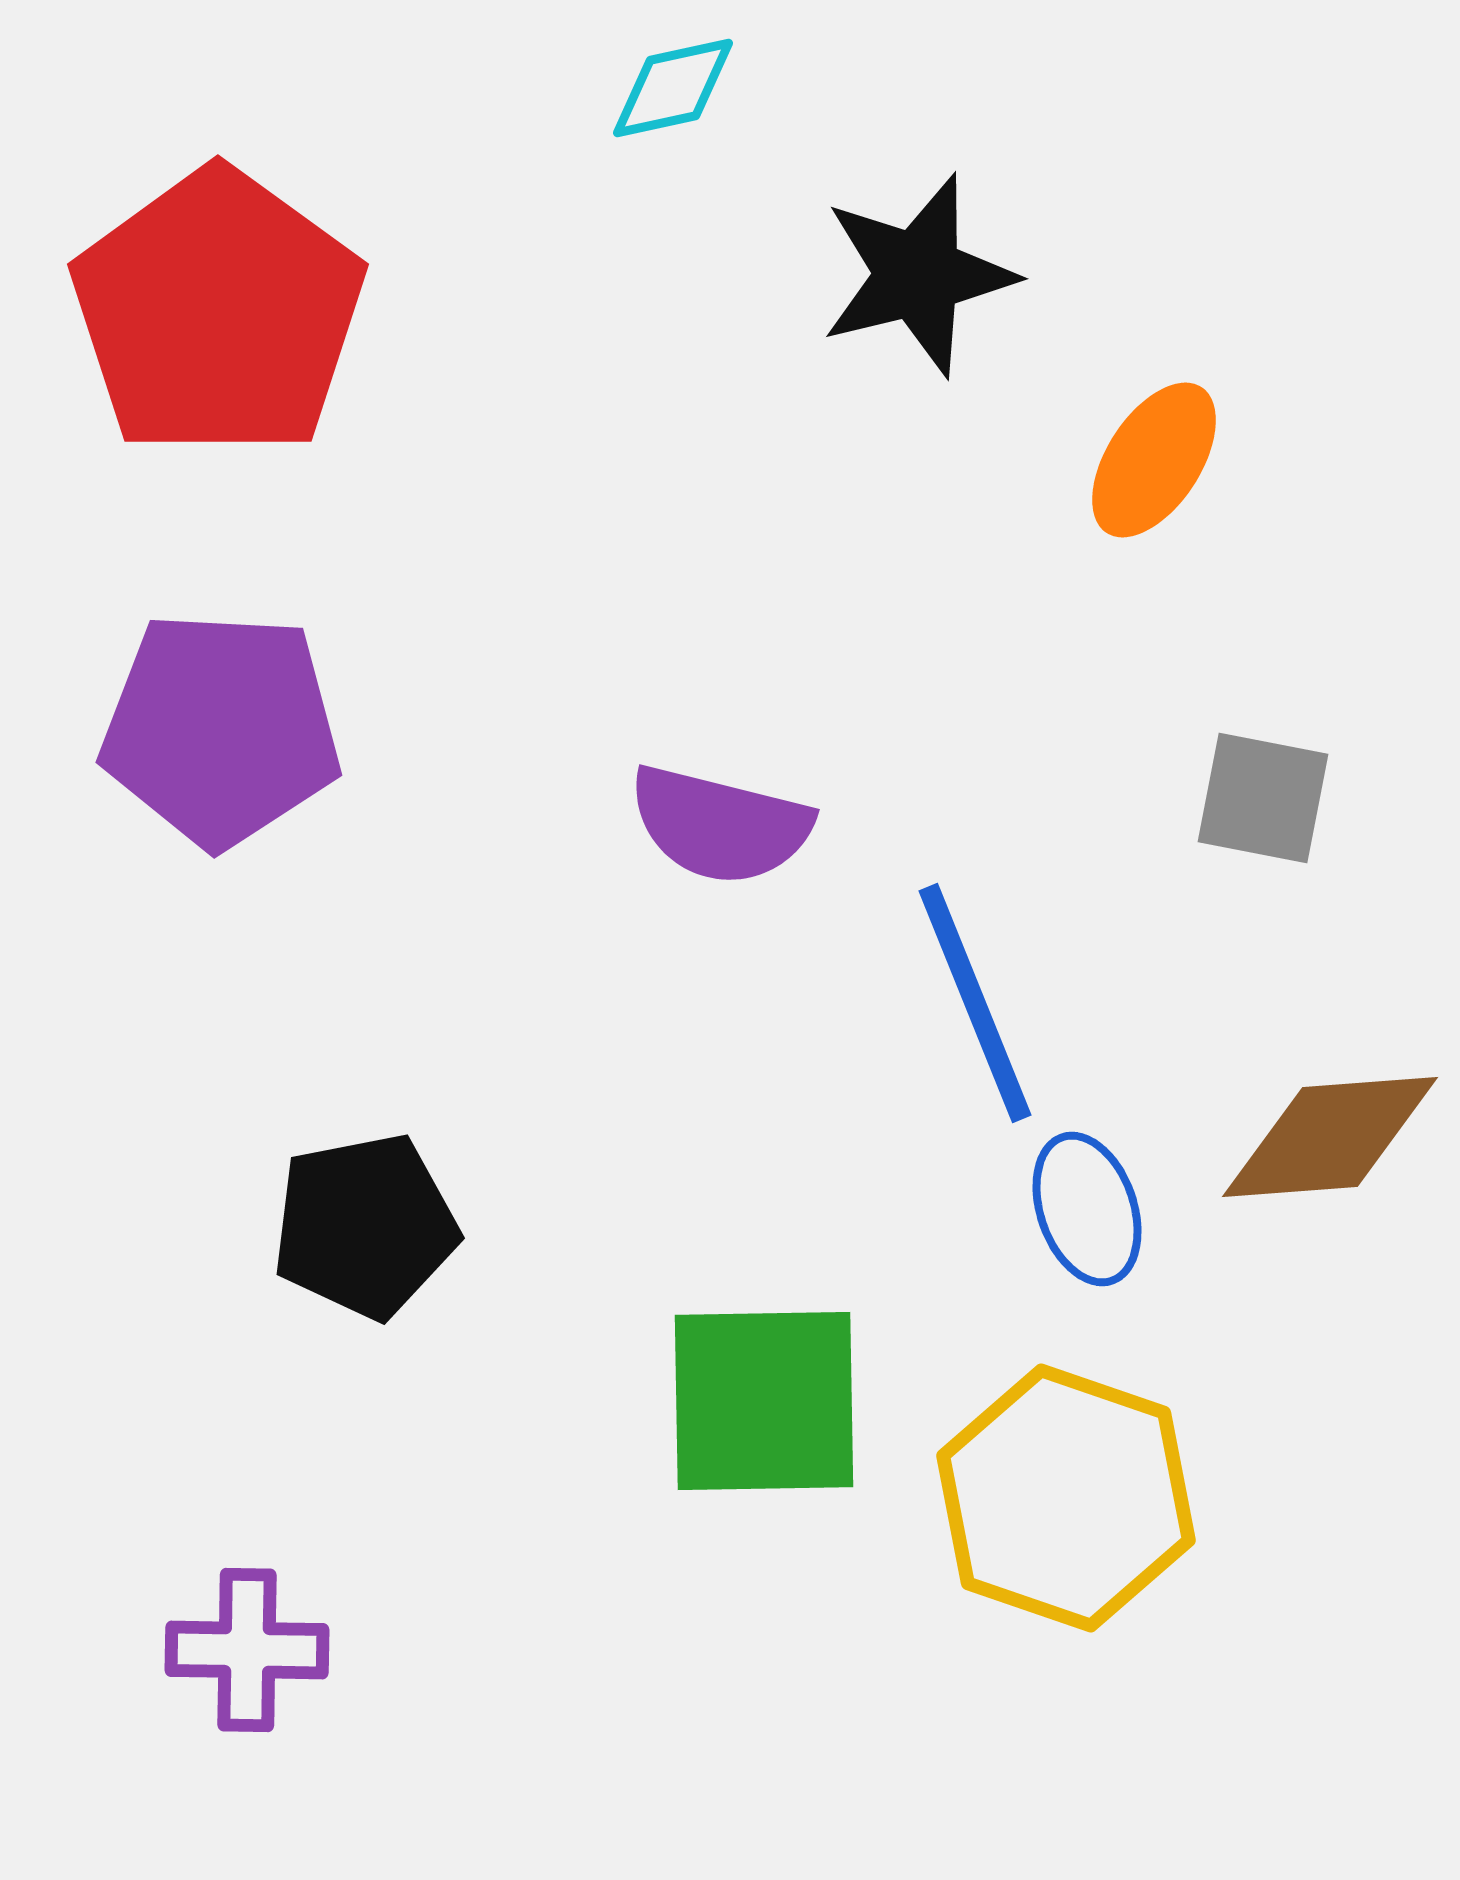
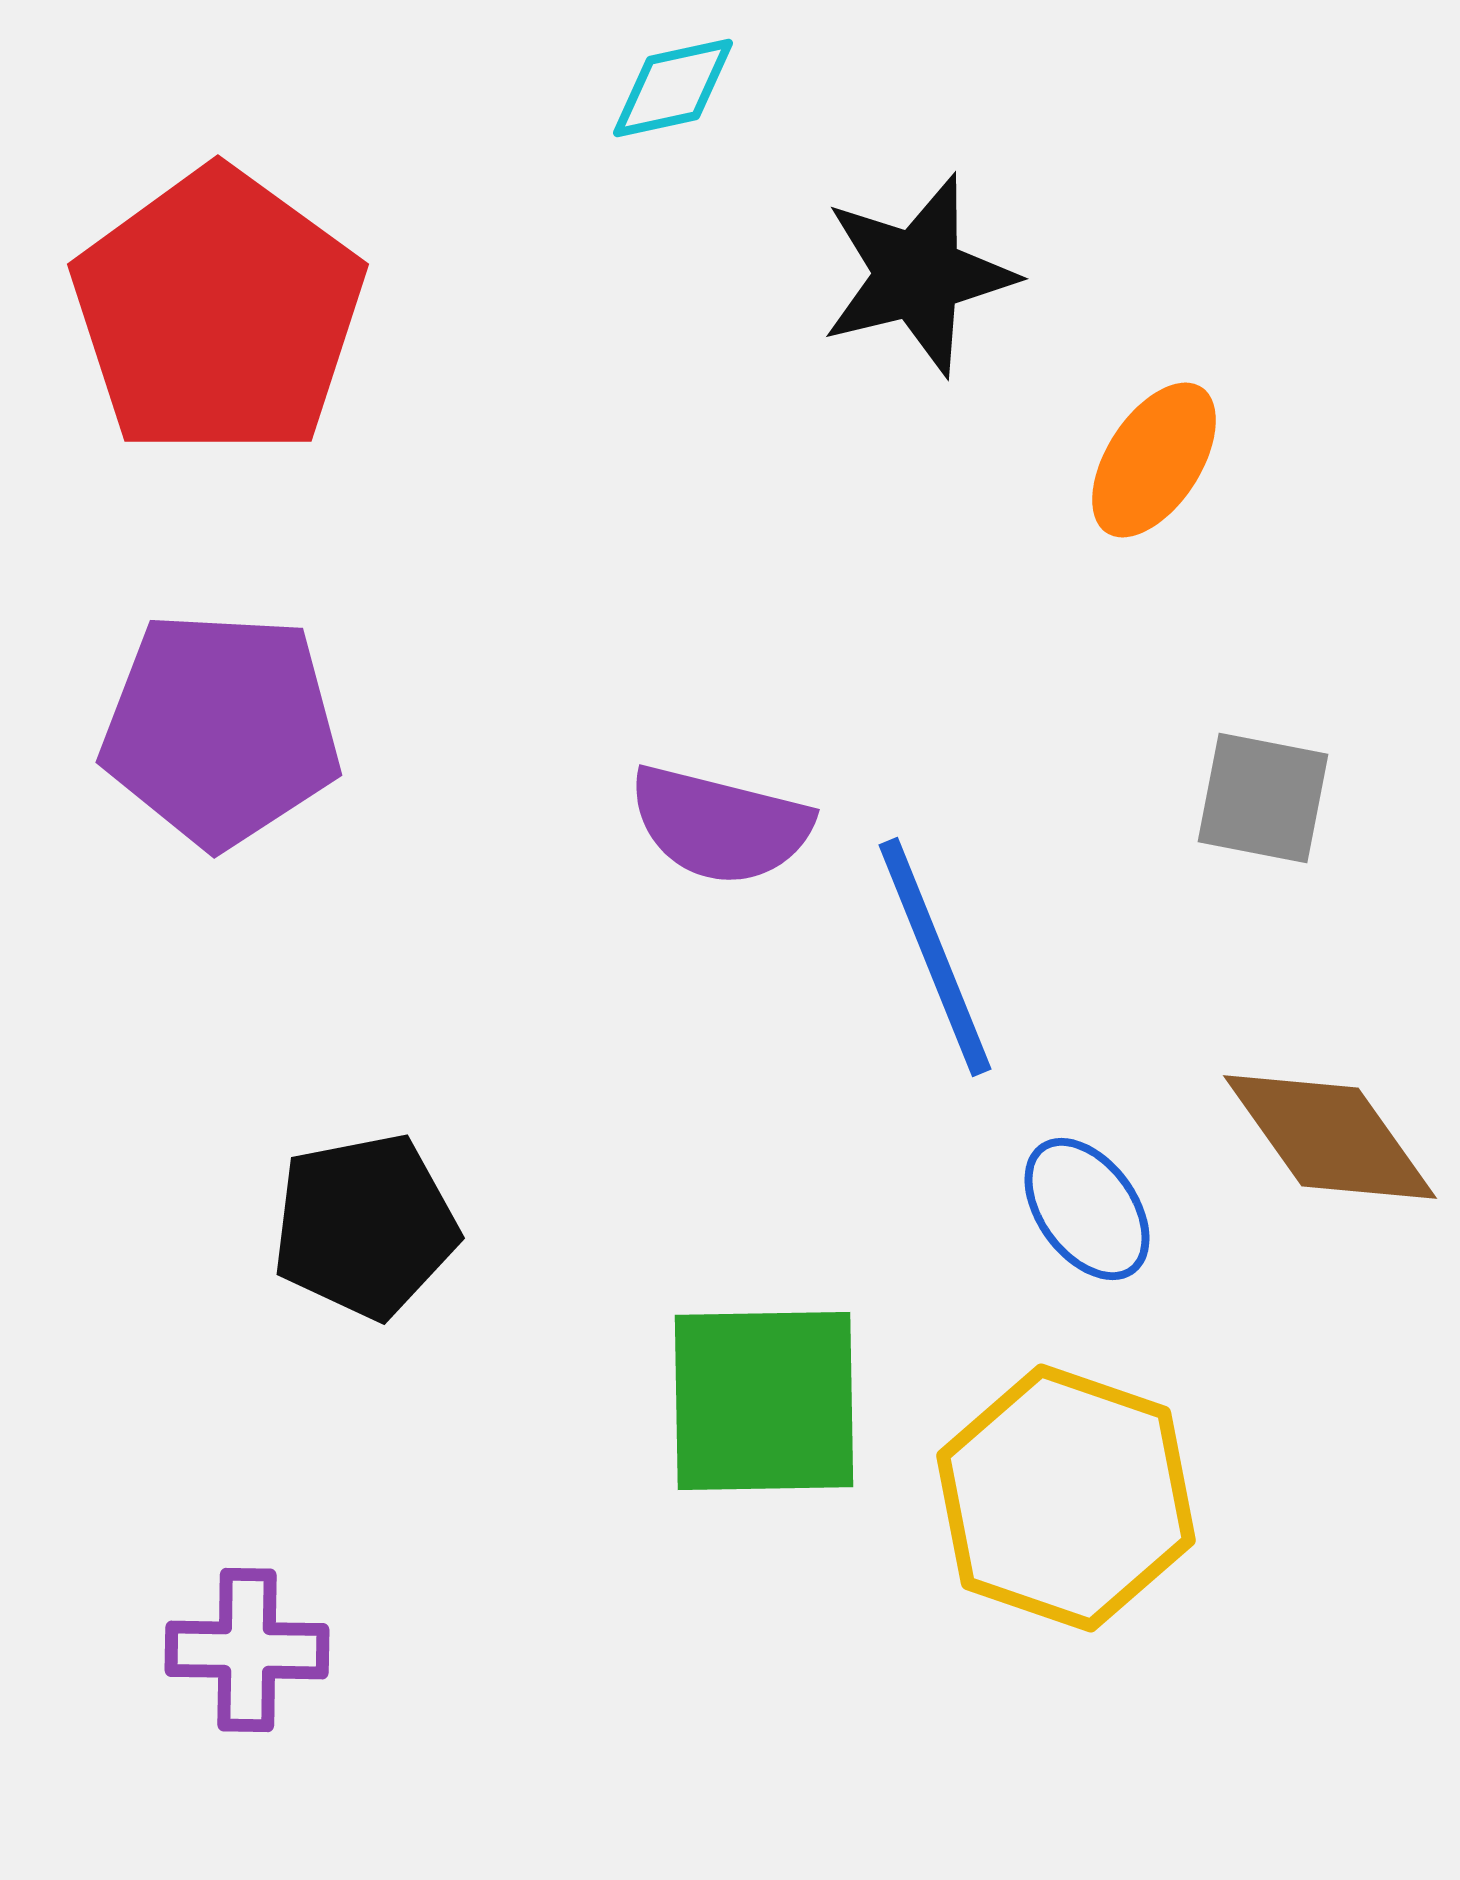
blue line: moved 40 px left, 46 px up
brown diamond: rotated 59 degrees clockwise
blue ellipse: rotated 17 degrees counterclockwise
